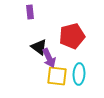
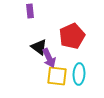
purple rectangle: moved 1 px up
red pentagon: rotated 10 degrees counterclockwise
